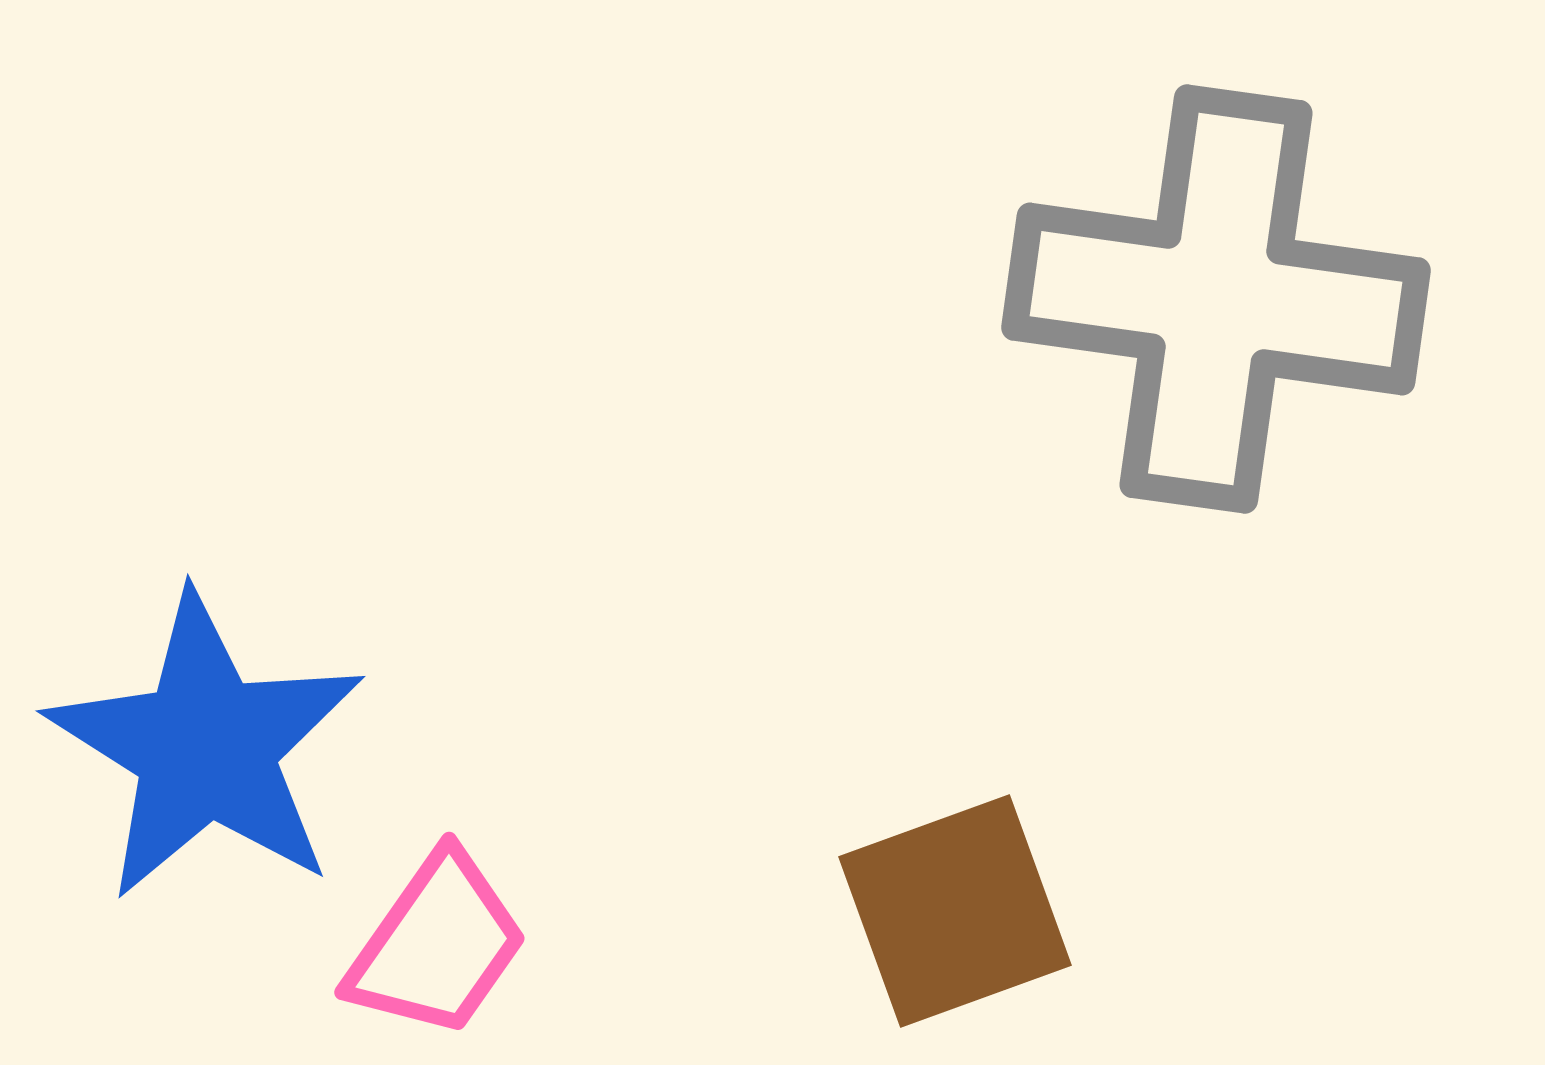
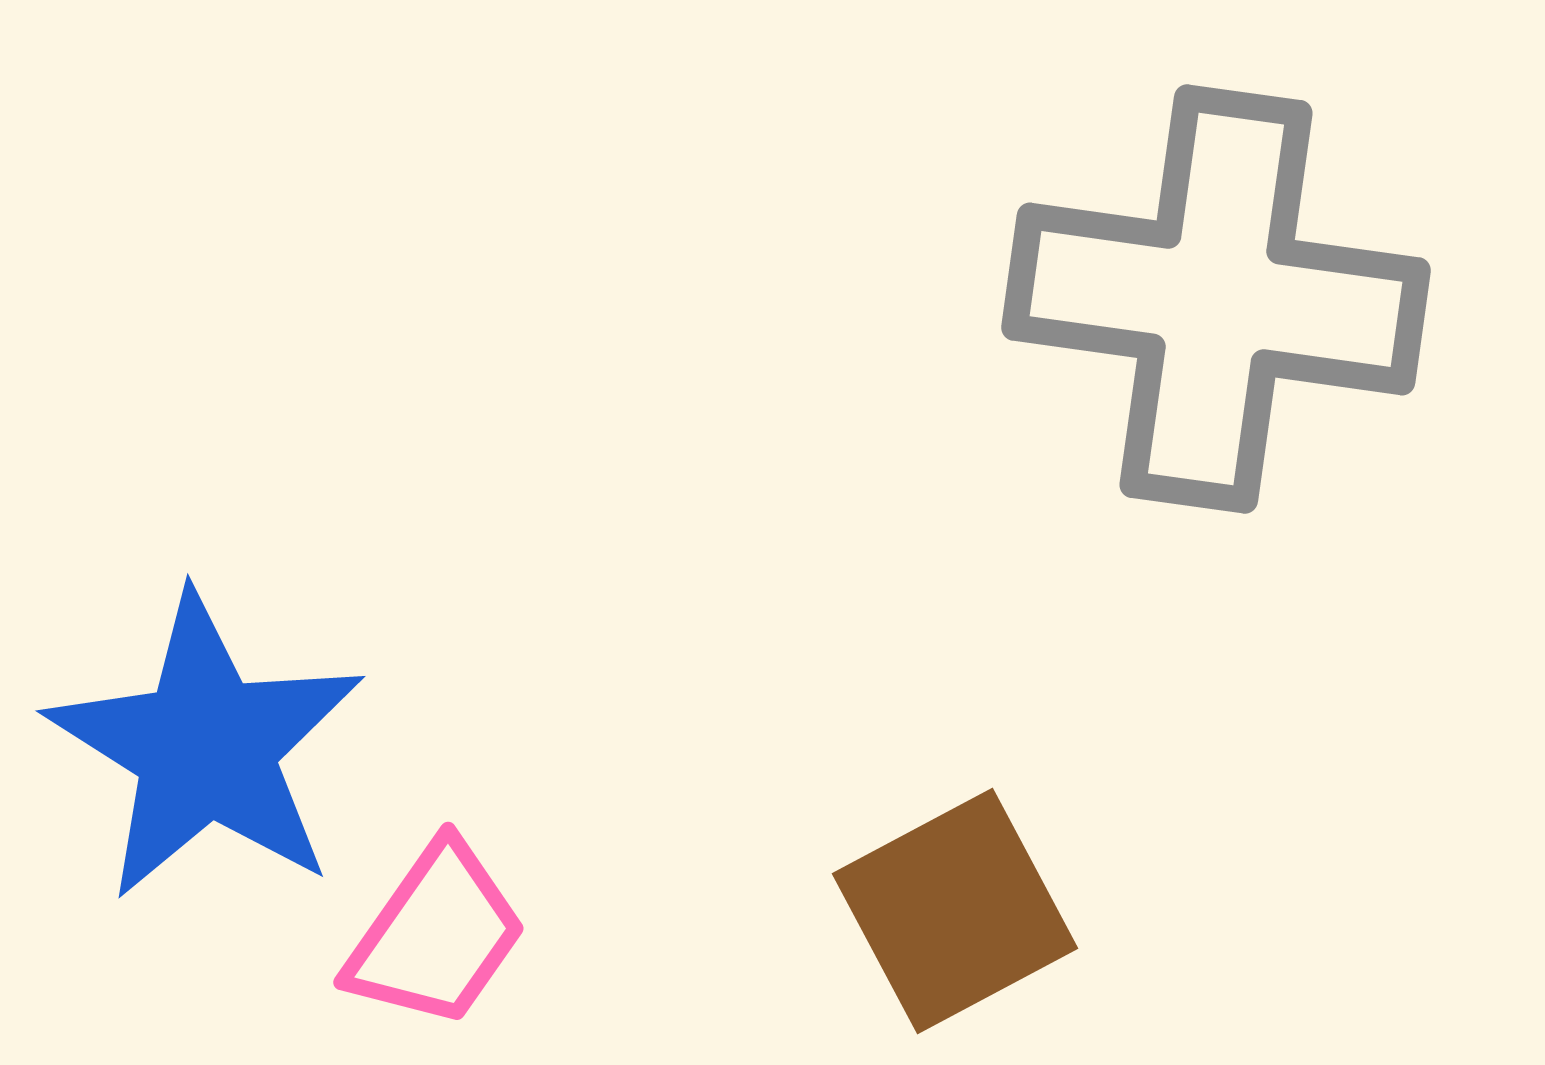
brown square: rotated 8 degrees counterclockwise
pink trapezoid: moved 1 px left, 10 px up
